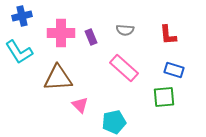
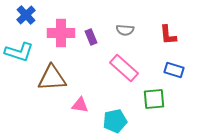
blue cross: moved 4 px right, 1 px up; rotated 30 degrees counterclockwise
cyan L-shape: rotated 40 degrees counterclockwise
brown triangle: moved 6 px left
green square: moved 10 px left, 2 px down
pink triangle: rotated 36 degrees counterclockwise
cyan pentagon: moved 1 px right, 1 px up
